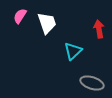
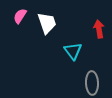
cyan triangle: rotated 24 degrees counterclockwise
gray ellipse: rotated 70 degrees clockwise
